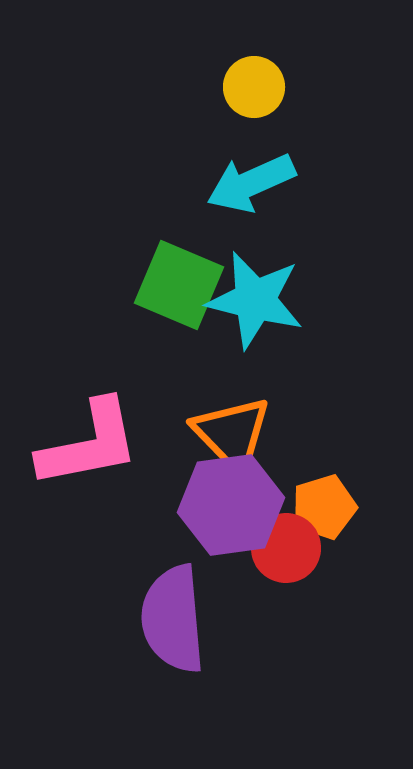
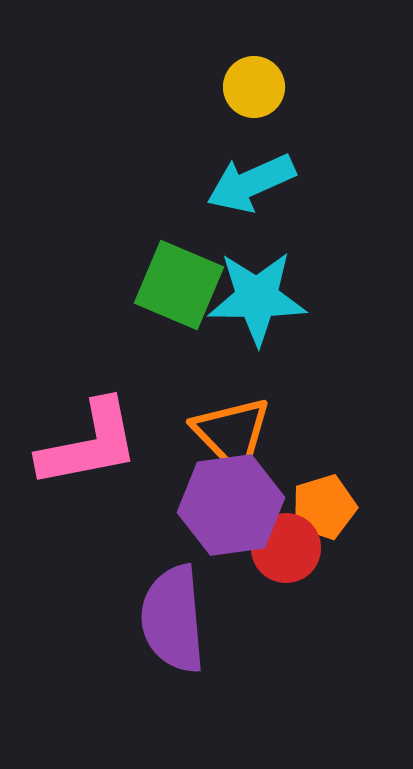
cyan star: moved 2 px right, 2 px up; rotated 14 degrees counterclockwise
